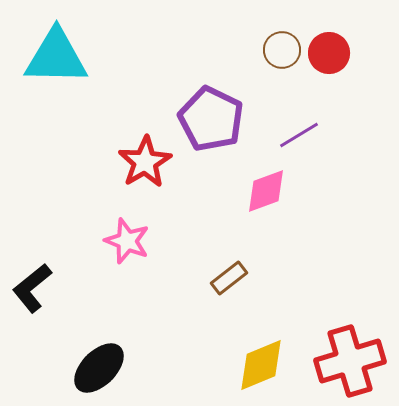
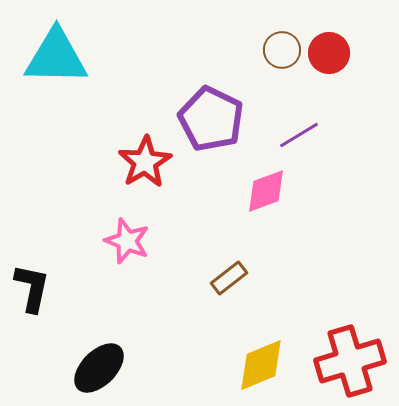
black L-shape: rotated 141 degrees clockwise
